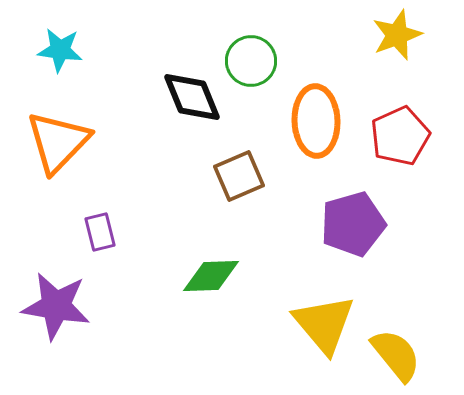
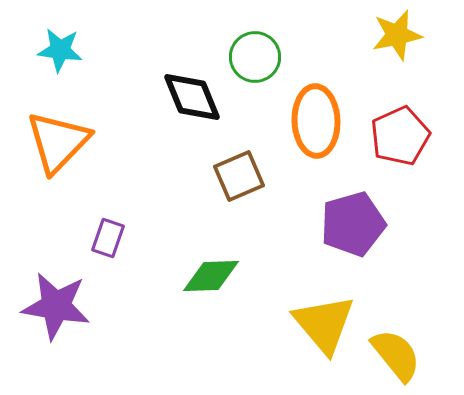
yellow star: rotated 9 degrees clockwise
green circle: moved 4 px right, 4 px up
purple rectangle: moved 8 px right, 6 px down; rotated 33 degrees clockwise
